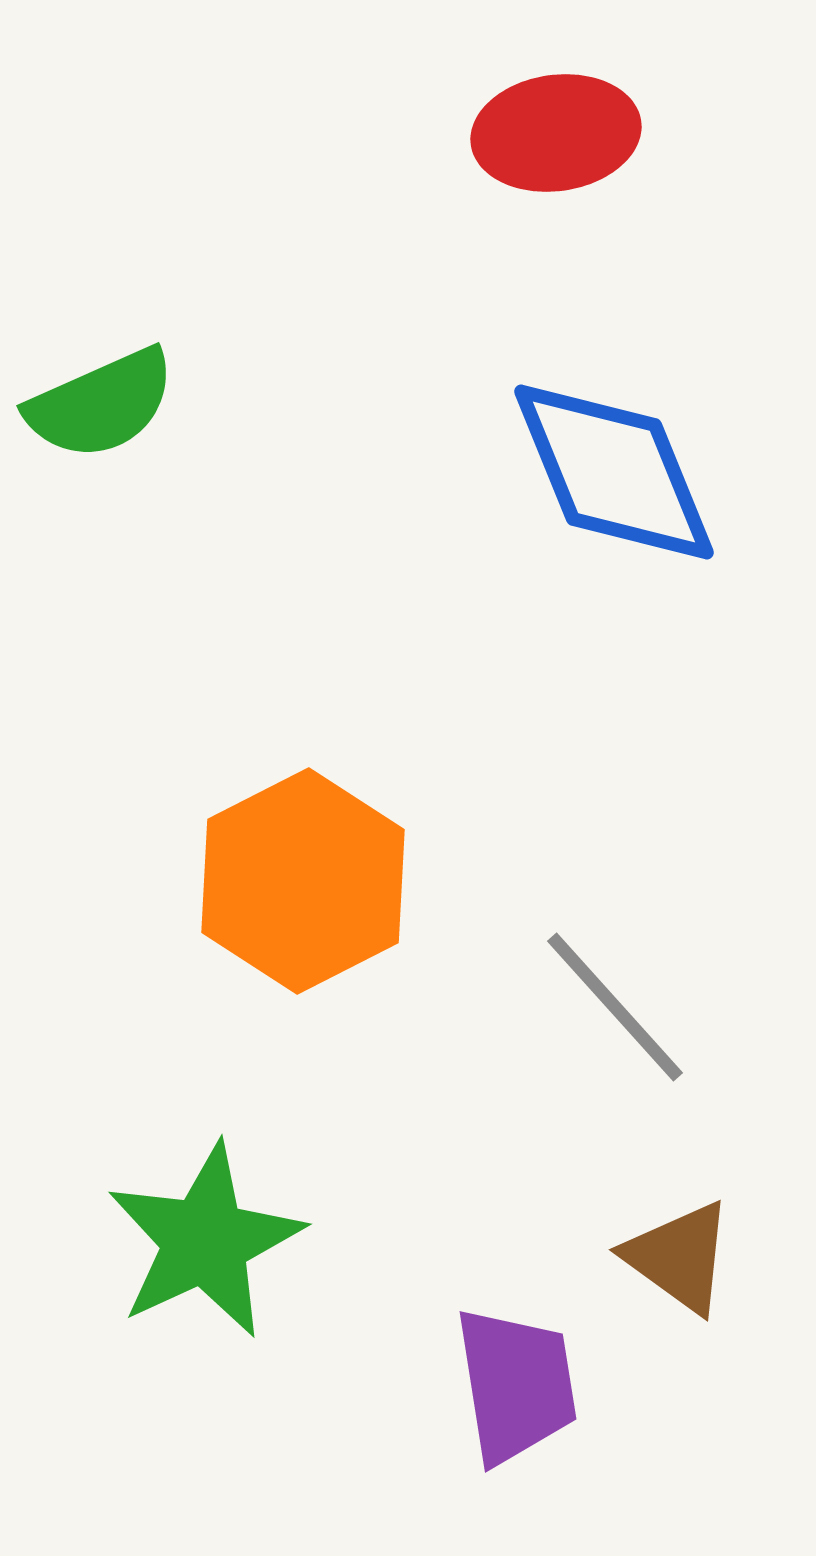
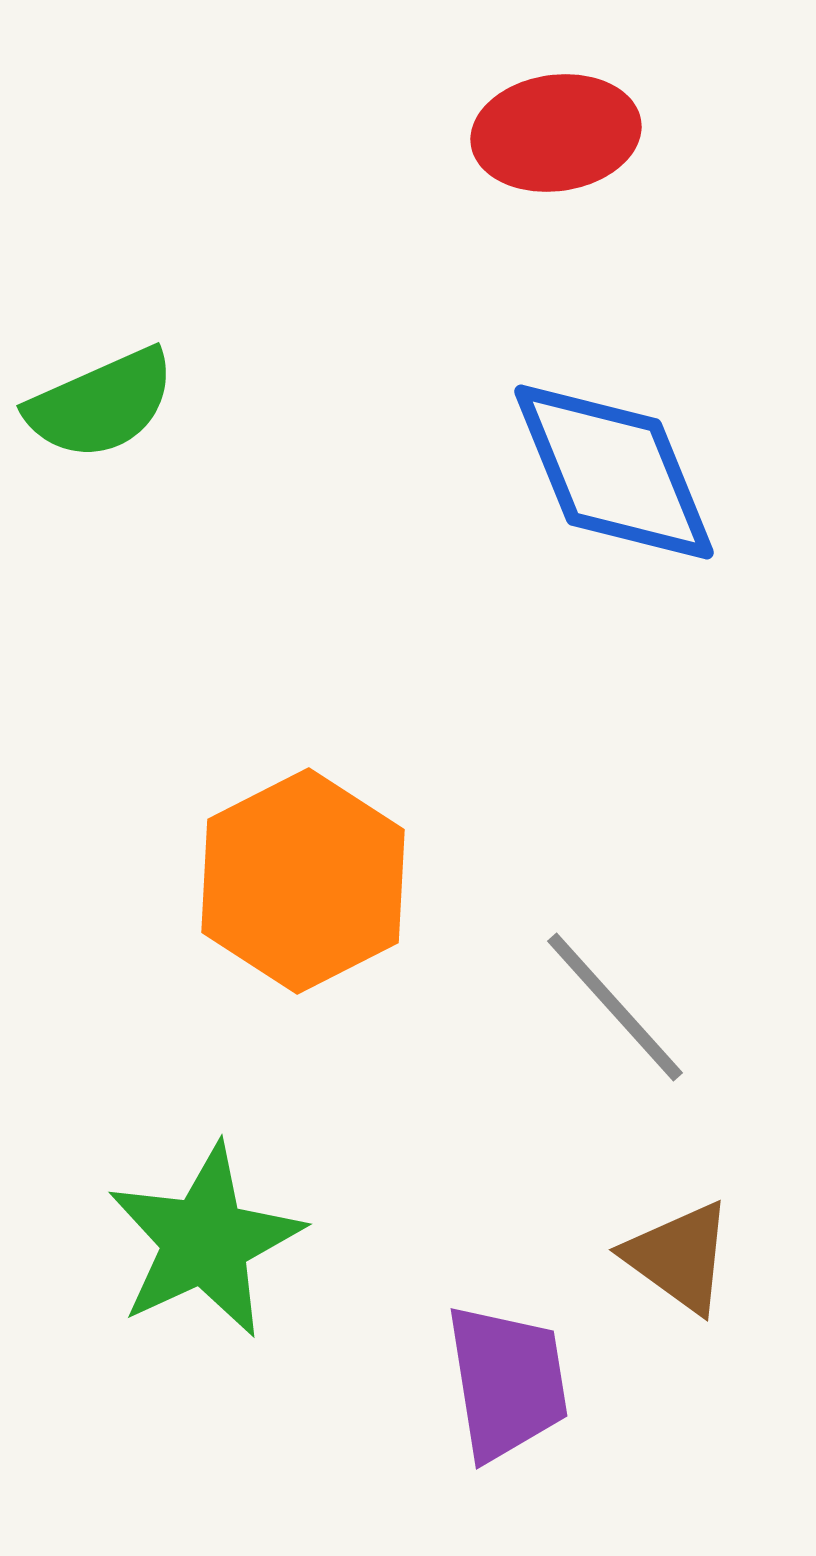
purple trapezoid: moved 9 px left, 3 px up
